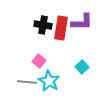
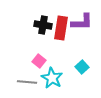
cyan star: moved 3 px right, 3 px up
